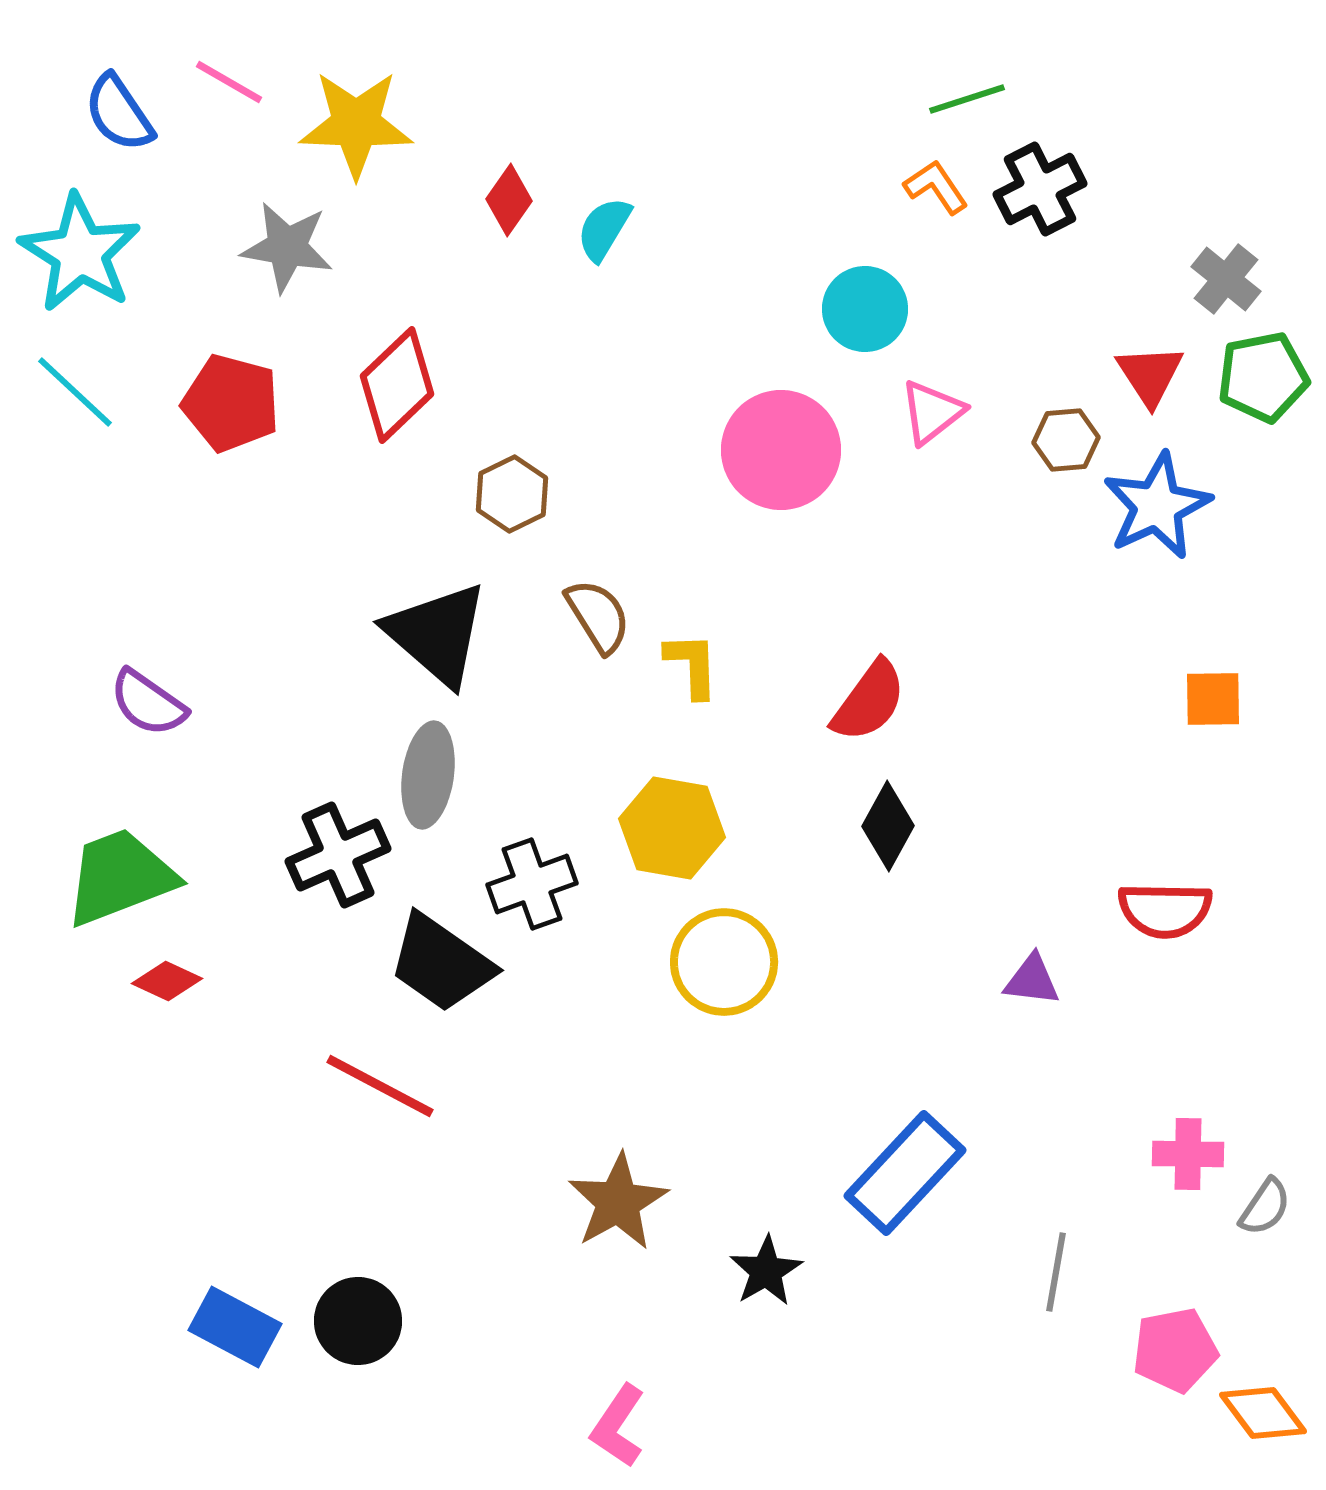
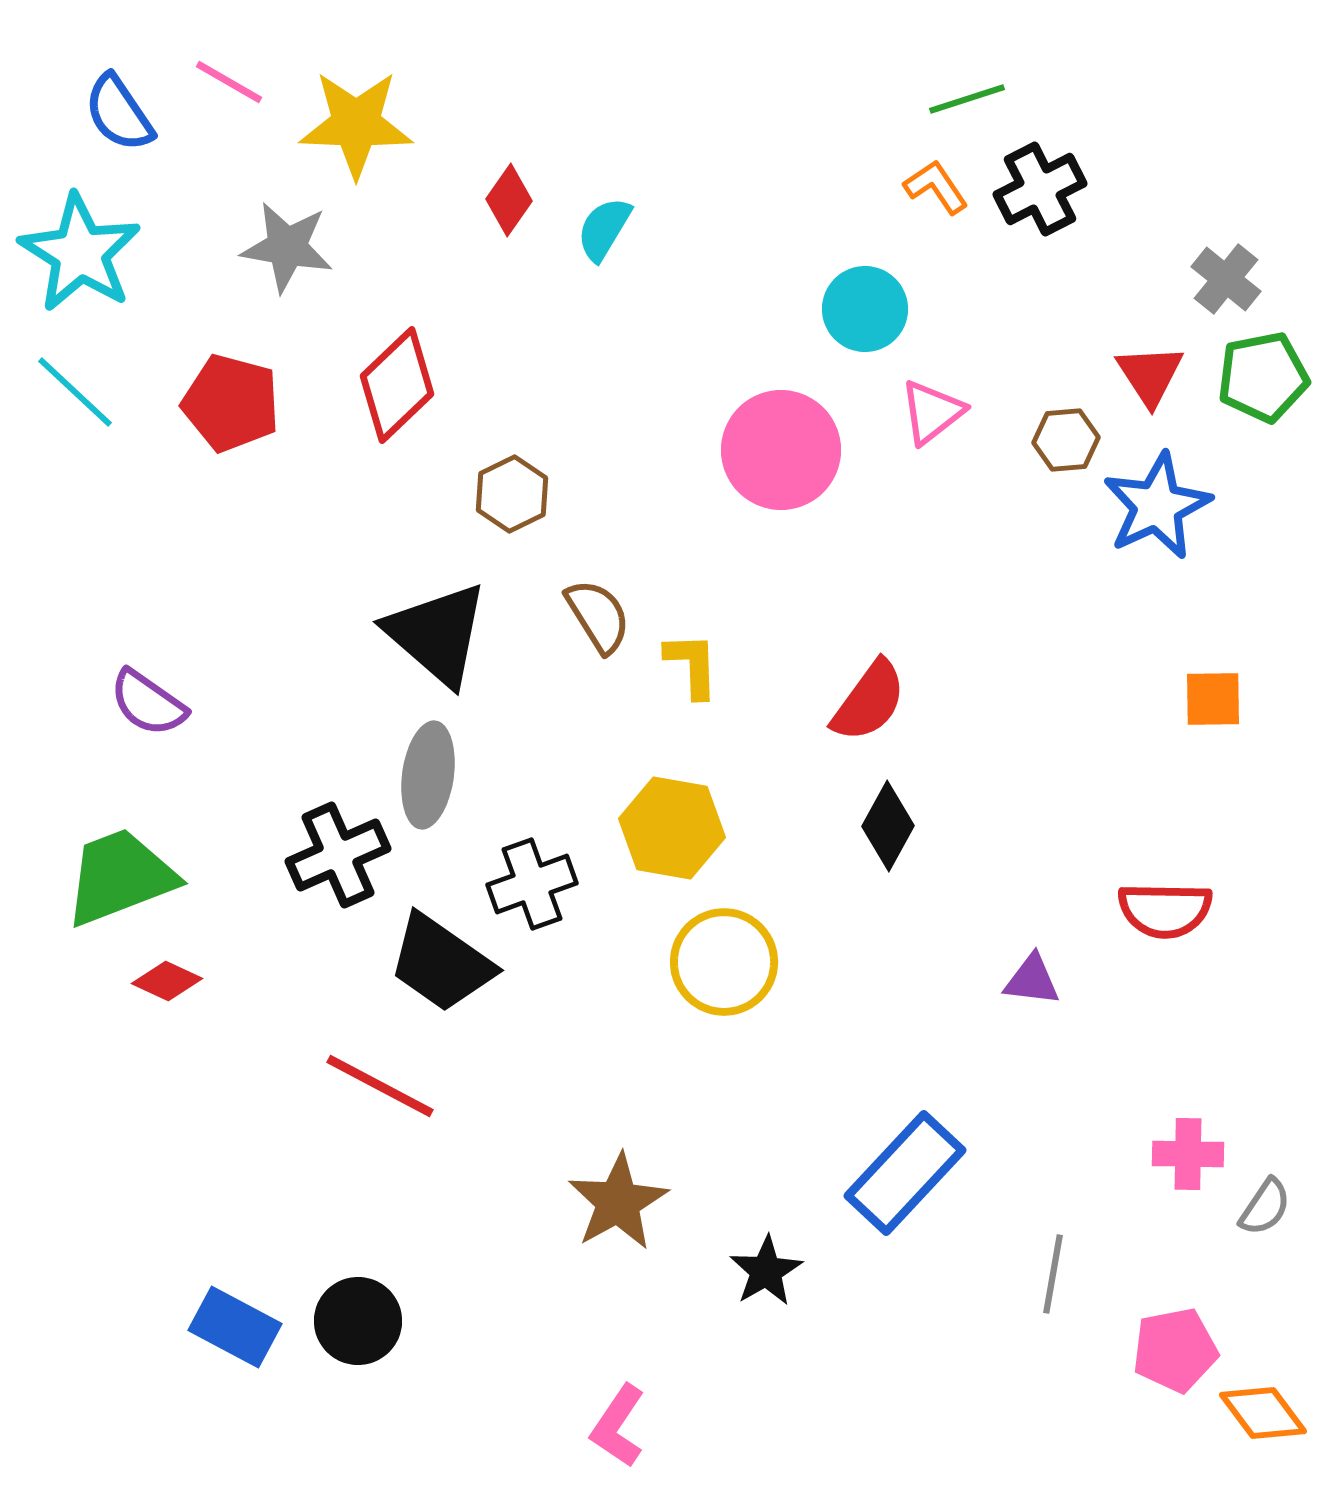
gray line at (1056, 1272): moved 3 px left, 2 px down
